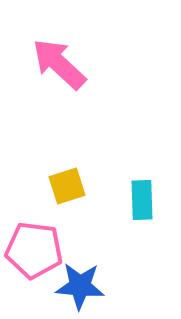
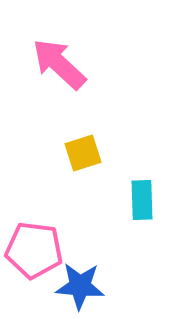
yellow square: moved 16 px right, 33 px up
